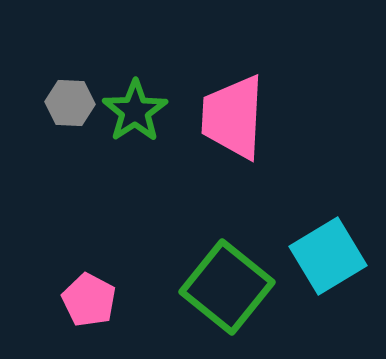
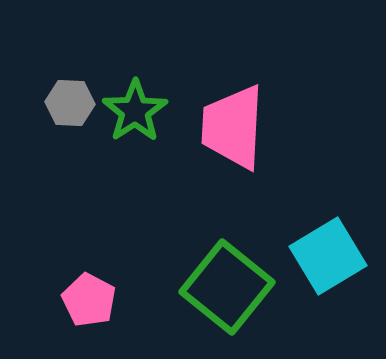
pink trapezoid: moved 10 px down
